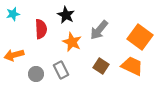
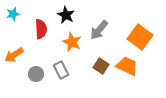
orange arrow: rotated 18 degrees counterclockwise
orange trapezoid: moved 5 px left
